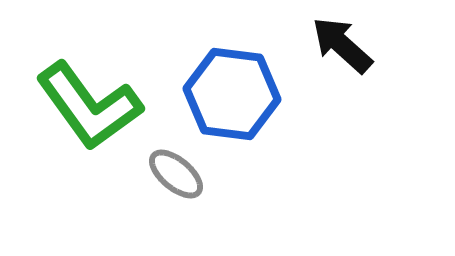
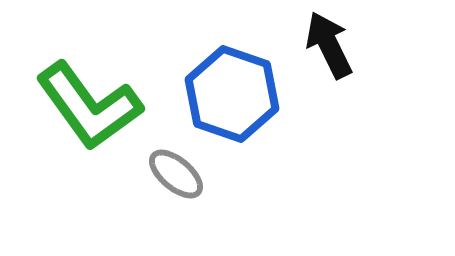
black arrow: moved 13 px left; rotated 22 degrees clockwise
blue hexagon: rotated 12 degrees clockwise
